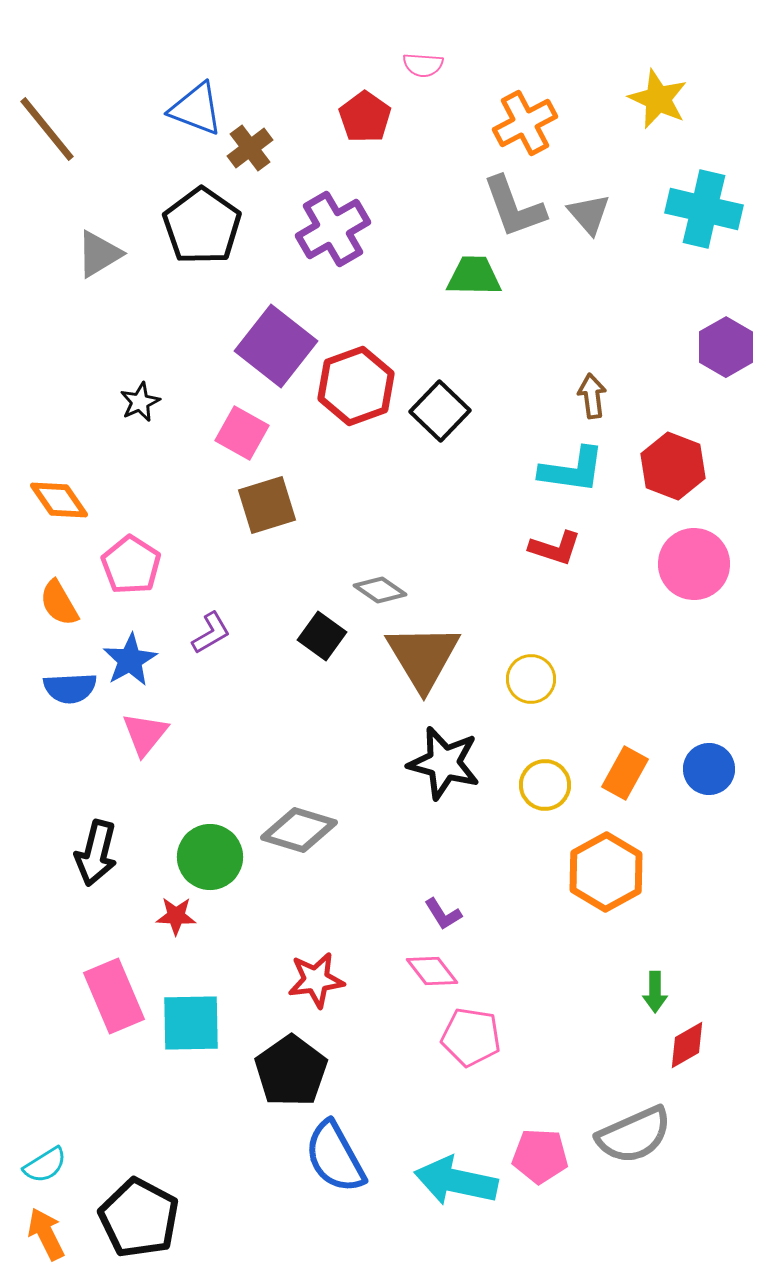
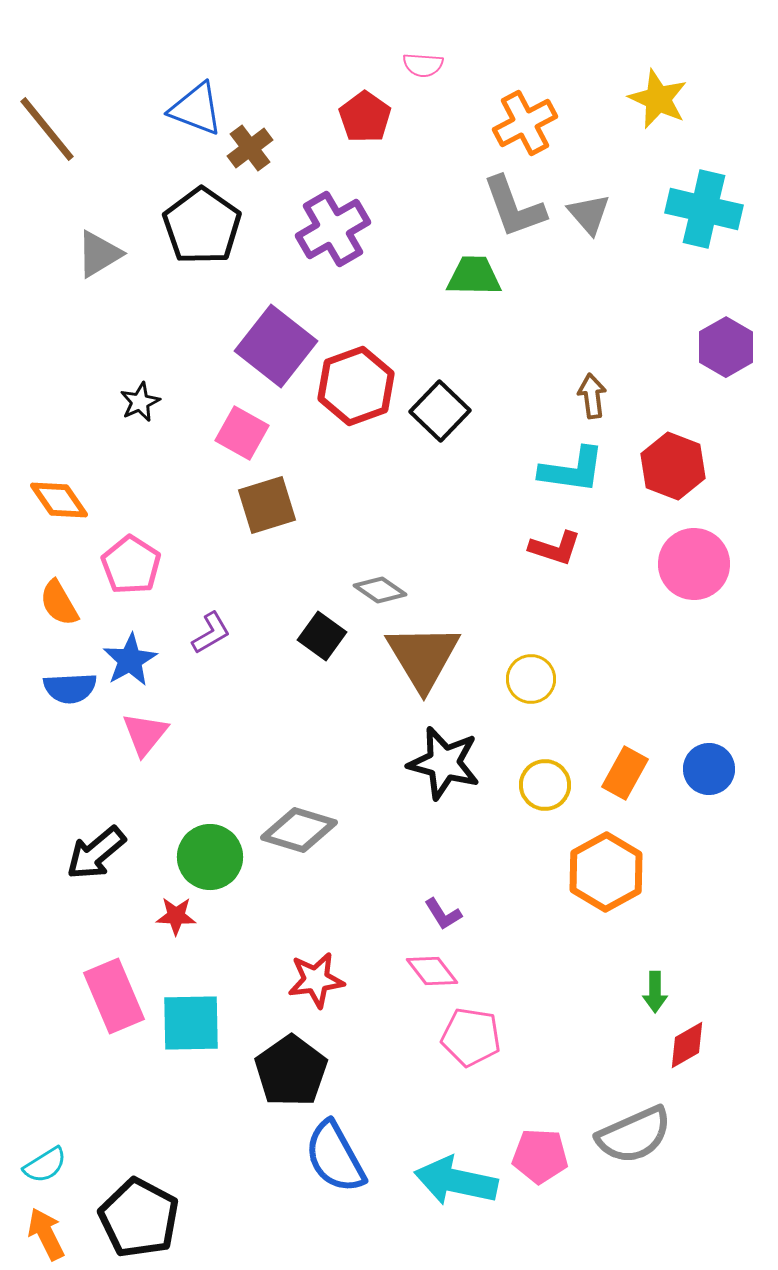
black arrow at (96, 853): rotated 36 degrees clockwise
